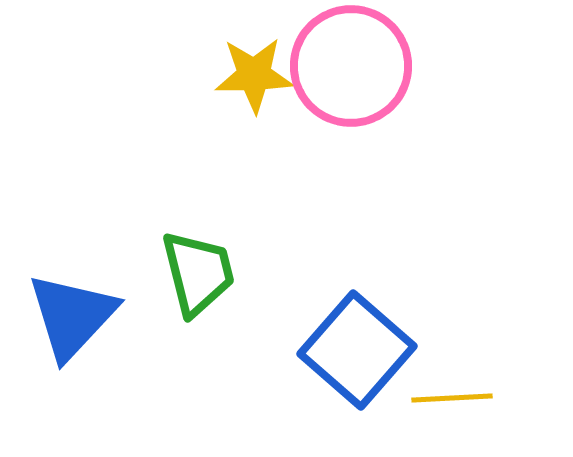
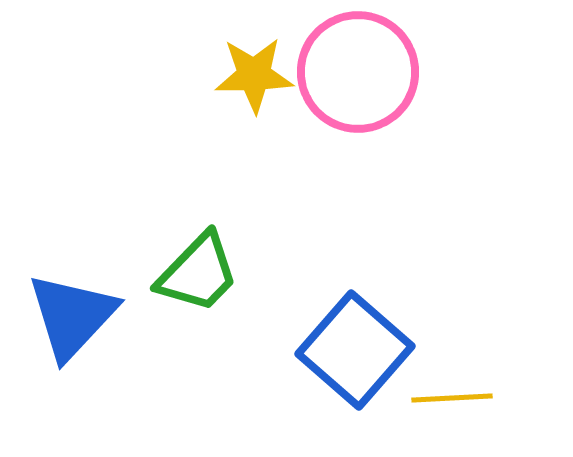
pink circle: moved 7 px right, 6 px down
green trapezoid: rotated 58 degrees clockwise
blue square: moved 2 px left
